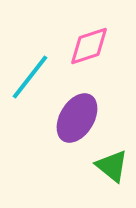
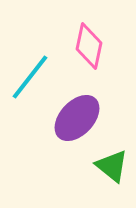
pink diamond: rotated 60 degrees counterclockwise
purple ellipse: rotated 12 degrees clockwise
